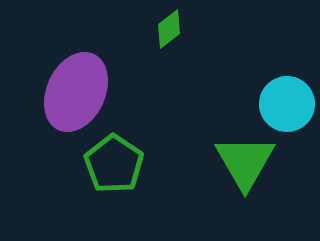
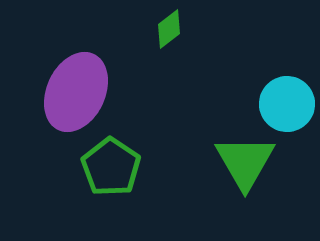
green pentagon: moved 3 px left, 3 px down
